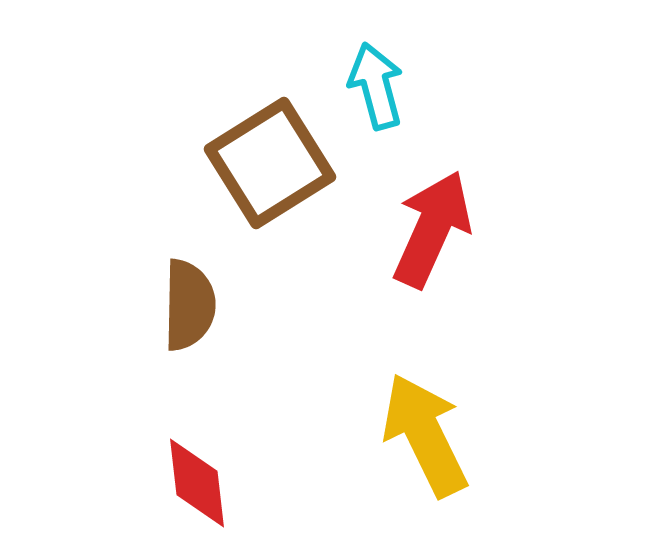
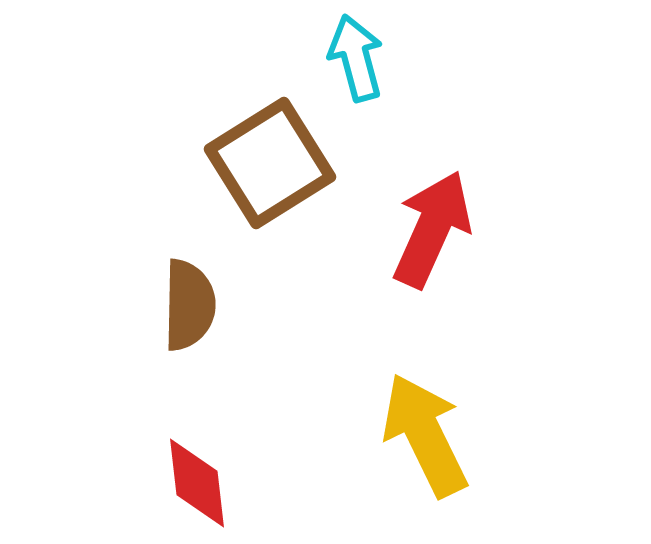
cyan arrow: moved 20 px left, 28 px up
